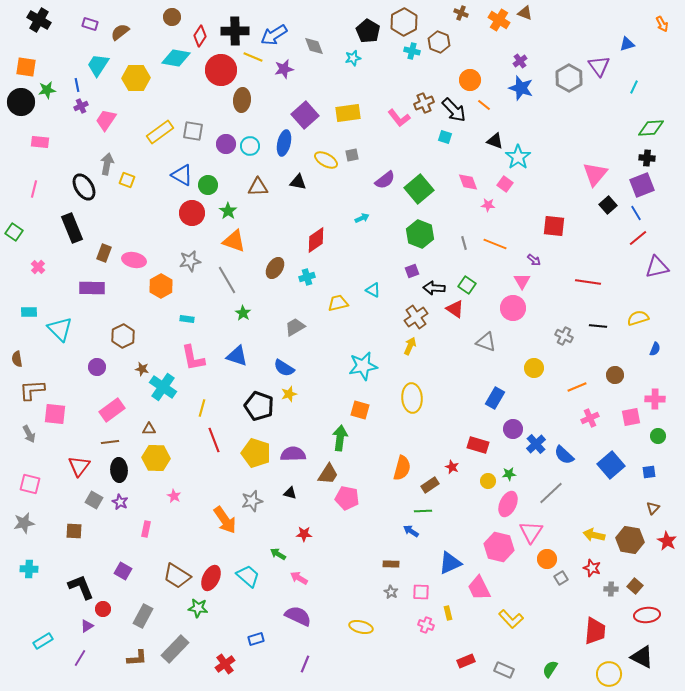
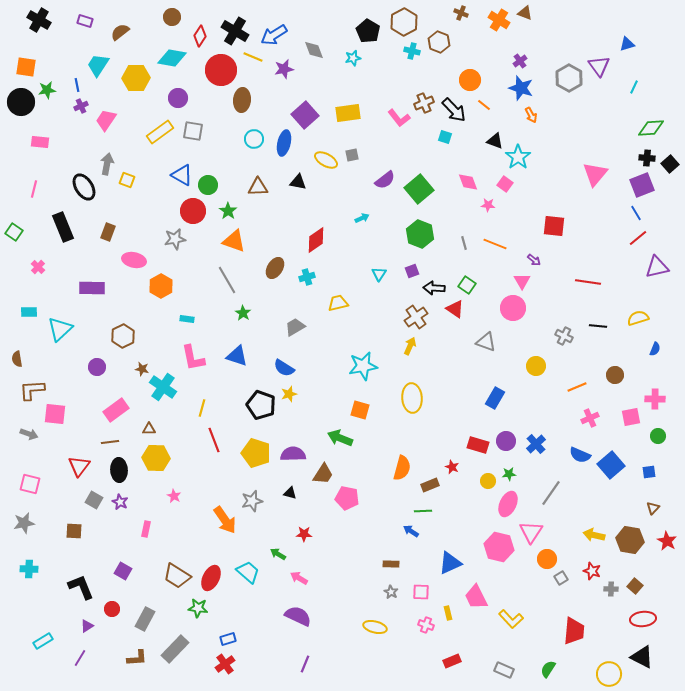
purple rectangle at (90, 24): moved 5 px left, 3 px up
orange arrow at (662, 24): moved 131 px left, 91 px down
black cross at (235, 31): rotated 32 degrees clockwise
gray diamond at (314, 46): moved 4 px down
cyan diamond at (176, 58): moved 4 px left
purple circle at (226, 144): moved 48 px left, 46 px up
cyan circle at (250, 146): moved 4 px right, 7 px up
black square at (608, 205): moved 62 px right, 41 px up
red circle at (192, 213): moved 1 px right, 2 px up
black rectangle at (72, 228): moved 9 px left, 1 px up
brown rectangle at (104, 253): moved 4 px right, 21 px up
gray star at (190, 261): moved 15 px left, 22 px up
cyan triangle at (373, 290): moved 6 px right, 16 px up; rotated 35 degrees clockwise
cyan triangle at (60, 329): rotated 32 degrees clockwise
yellow circle at (534, 368): moved 2 px right, 2 px up
black pentagon at (259, 406): moved 2 px right, 1 px up
pink rectangle at (112, 410): moved 4 px right
purple circle at (513, 429): moved 7 px left, 12 px down
gray arrow at (29, 434): rotated 42 degrees counterclockwise
green arrow at (340, 438): rotated 75 degrees counterclockwise
blue semicircle at (564, 455): moved 16 px right; rotated 20 degrees counterclockwise
brown trapezoid at (328, 474): moved 5 px left
brown rectangle at (430, 485): rotated 12 degrees clockwise
gray line at (551, 493): rotated 12 degrees counterclockwise
red star at (592, 568): moved 3 px down
cyan trapezoid at (248, 576): moved 4 px up
pink trapezoid at (479, 588): moved 3 px left, 9 px down
red circle at (103, 609): moved 9 px right
red ellipse at (647, 615): moved 4 px left, 4 px down
gray rectangle at (143, 616): moved 2 px right, 3 px down
yellow ellipse at (361, 627): moved 14 px right
red trapezoid at (595, 631): moved 21 px left
blue rectangle at (256, 639): moved 28 px left
red rectangle at (466, 661): moved 14 px left
green semicircle at (550, 669): moved 2 px left
